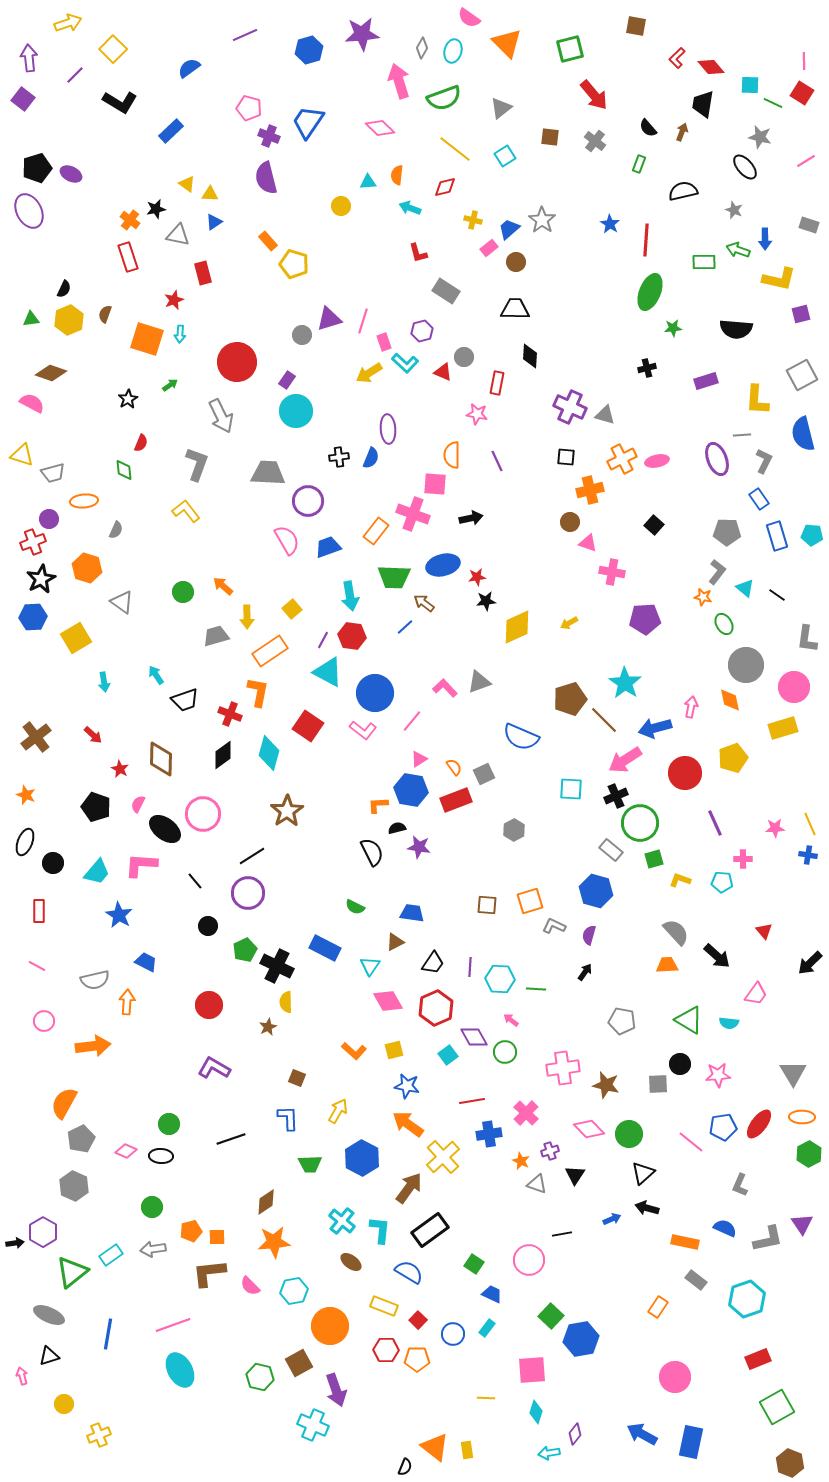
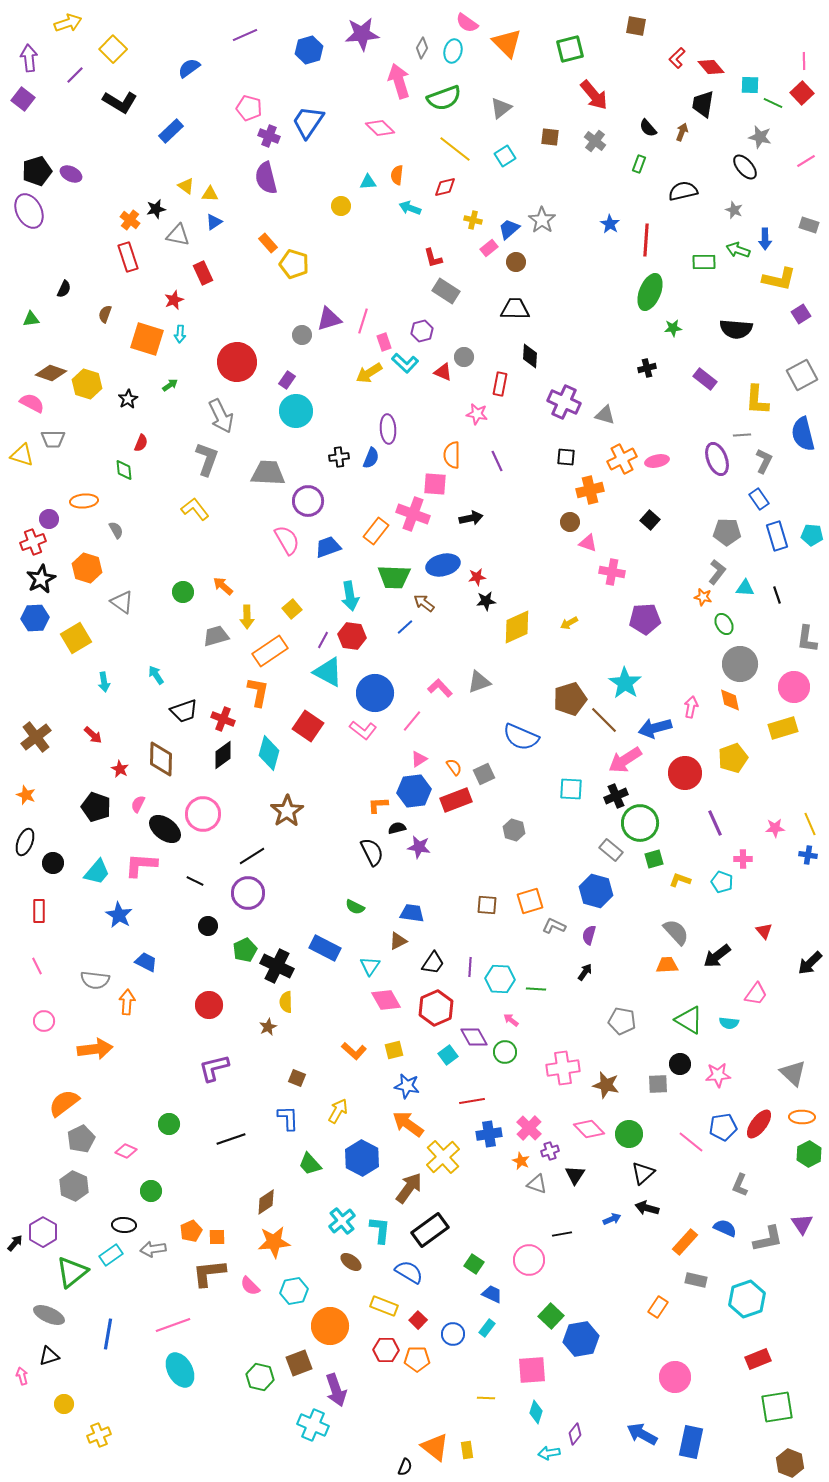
pink semicircle at (469, 18): moved 2 px left, 5 px down
red square at (802, 93): rotated 15 degrees clockwise
black pentagon at (37, 168): moved 3 px down
yellow triangle at (187, 184): moved 1 px left, 2 px down
orange rectangle at (268, 241): moved 2 px down
red L-shape at (418, 253): moved 15 px right, 5 px down
red rectangle at (203, 273): rotated 10 degrees counterclockwise
purple square at (801, 314): rotated 18 degrees counterclockwise
yellow hexagon at (69, 320): moved 18 px right, 64 px down; rotated 20 degrees counterclockwise
purple rectangle at (706, 381): moved 1 px left, 2 px up; rotated 55 degrees clockwise
red rectangle at (497, 383): moved 3 px right, 1 px down
purple cross at (570, 407): moved 6 px left, 5 px up
gray L-shape at (197, 464): moved 10 px right, 5 px up
gray trapezoid at (53, 473): moved 34 px up; rotated 15 degrees clockwise
yellow L-shape at (186, 511): moved 9 px right, 2 px up
black square at (654, 525): moved 4 px left, 5 px up
gray semicircle at (116, 530): rotated 54 degrees counterclockwise
cyan triangle at (745, 588): rotated 36 degrees counterclockwise
black line at (777, 595): rotated 36 degrees clockwise
blue hexagon at (33, 617): moved 2 px right, 1 px down
gray circle at (746, 665): moved 6 px left, 1 px up
pink L-shape at (445, 688): moved 5 px left
black trapezoid at (185, 700): moved 1 px left, 11 px down
red cross at (230, 714): moved 7 px left, 5 px down
blue hexagon at (411, 790): moved 3 px right, 1 px down; rotated 16 degrees counterclockwise
gray hexagon at (514, 830): rotated 15 degrees counterclockwise
black line at (195, 881): rotated 24 degrees counterclockwise
cyan pentagon at (722, 882): rotated 15 degrees clockwise
brown triangle at (395, 942): moved 3 px right, 1 px up
black arrow at (717, 956): rotated 100 degrees clockwise
pink line at (37, 966): rotated 36 degrees clockwise
gray semicircle at (95, 980): rotated 20 degrees clockwise
pink diamond at (388, 1001): moved 2 px left, 1 px up
orange arrow at (93, 1046): moved 2 px right, 3 px down
purple L-shape at (214, 1068): rotated 44 degrees counterclockwise
gray triangle at (793, 1073): rotated 16 degrees counterclockwise
orange semicircle at (64, 1103): rotated 24 degrees clockwise
pink cross at (526, 1113): moved 3 px right, 15 px down
black ellipse at (161, 1156): moved 37 px left, 69 px down
green trapezoid at (310, 1164): rotated 50 degrees clockwise
green circle at (152, 1207): moved 1 px left, 16 px up
cyan cross at (342, 1221): rotated 12 degrees clockwise
orange pentagon at (191, 1231): rotated 10 degrees counterclockwise
orange rectangle at (685, 1242): rotated 60 degrees counterclockwise
black arrow at (15, 1243): rotated 42 degrees counterclockwise
gray rectangle at (696, 1280): rotated 25 degrees counterclockwise
brown square at (299, 1363): rotated 8 degrees clockwise
green square at (777, 1407): rotated 20 degrees clockwise
